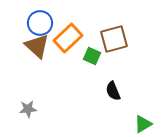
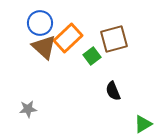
brown triangle: moved 7 px right, 1 px down
green square: rotated 30 degrees clockwise
